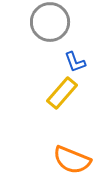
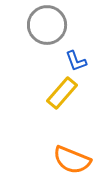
gray circle: moved 3 px left, 3 px down
blue L-shape: moved 1 px right, 1 px up
